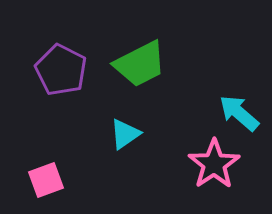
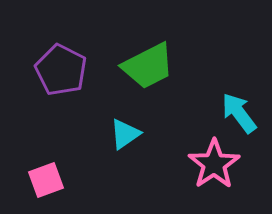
green trapezoid: moved 8 px right, 2 px down
cyan arrow: rotated 12 degrees clockwise
